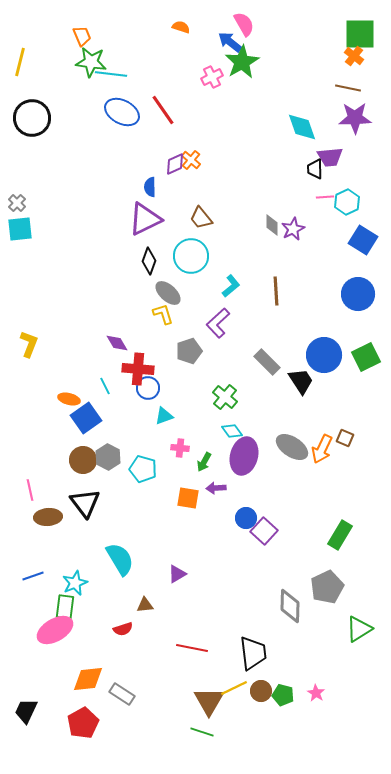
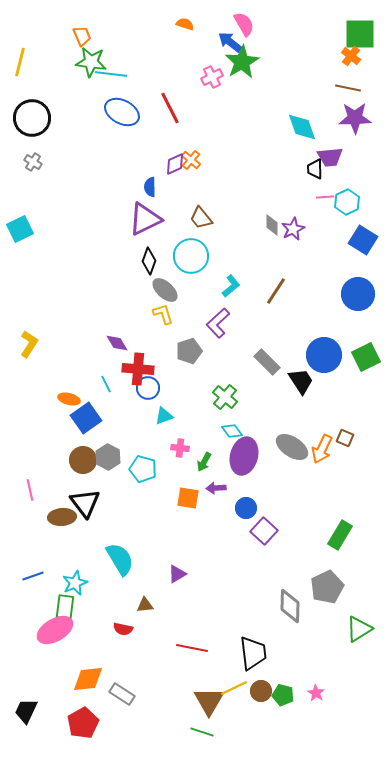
orange semicircle at (181, 27): moved 4 px right, 3 px up
orange cross at (354, 56): moved 3 px left
red line at (163, 110): moved 7 px right, 2 px up; rotated 8 degrees clockwise
gray cross at (17, 203): moved 16 px right, 41 px up; rotated 12 degrees counterclockwise
cyan square at (20, 229): rotated 20 degrees counterclockwise
brown line at (276, 291): rotated 36 degrees clockwise
gray ellipse at (168, 293): moved 3 px left, 3 px up
yellow L-shape at (29, 344): rotated 12 degrees clockwise
cyan line at (105, 386): moved 1 px right, 2 px up
brown ellipse at (48, 517): moved 14 px right
blue circle at (246, 518): moved 10 px up
red semicircle at (123, 629): rotated 30 degrees clockwise
